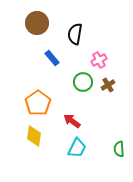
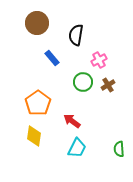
black semicircle: moved 1 px right, 1 px down
